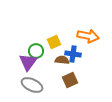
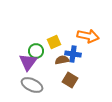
brown semicircle: rotated 16 degrees counterclockwise
brown square: rotated 35 degrees counterclockwise
